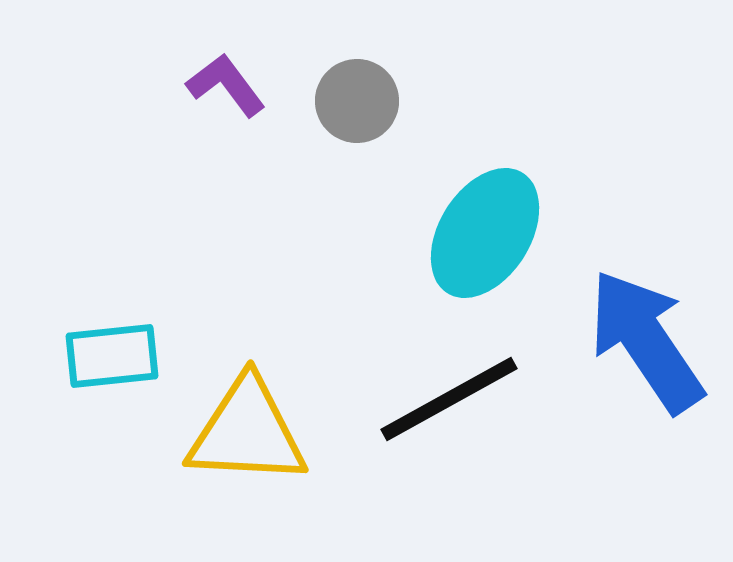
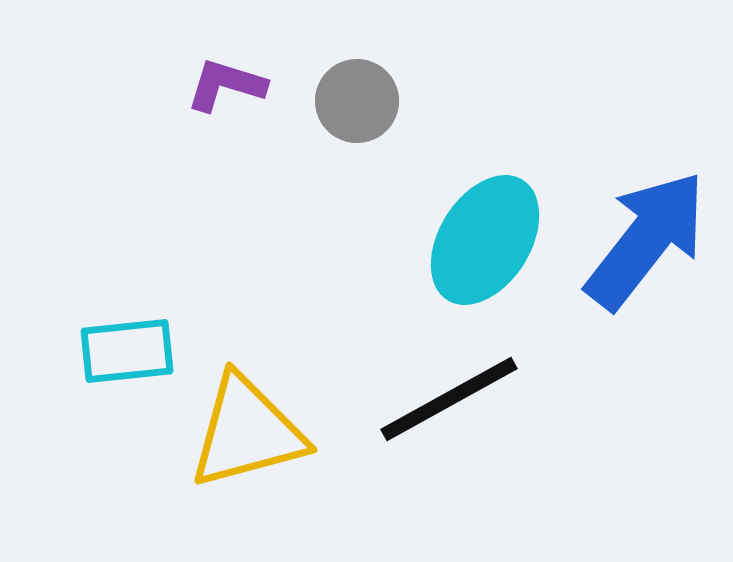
purple L-shape: rotated 36 degrees counterclockwise
cyan ellipse: moved 7 px down
blue arrow: moved 101 px up; rotated 72 degrees clockwise
cyan rectangle: moved 15 px right, 5 px up
yellow triangle: rotated 18 degrees counterclockwise
